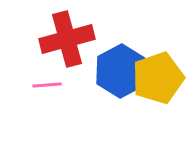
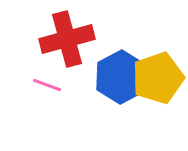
blue hexagon: moved 6 px down
pink line: rotated 24 degrees clockwise
